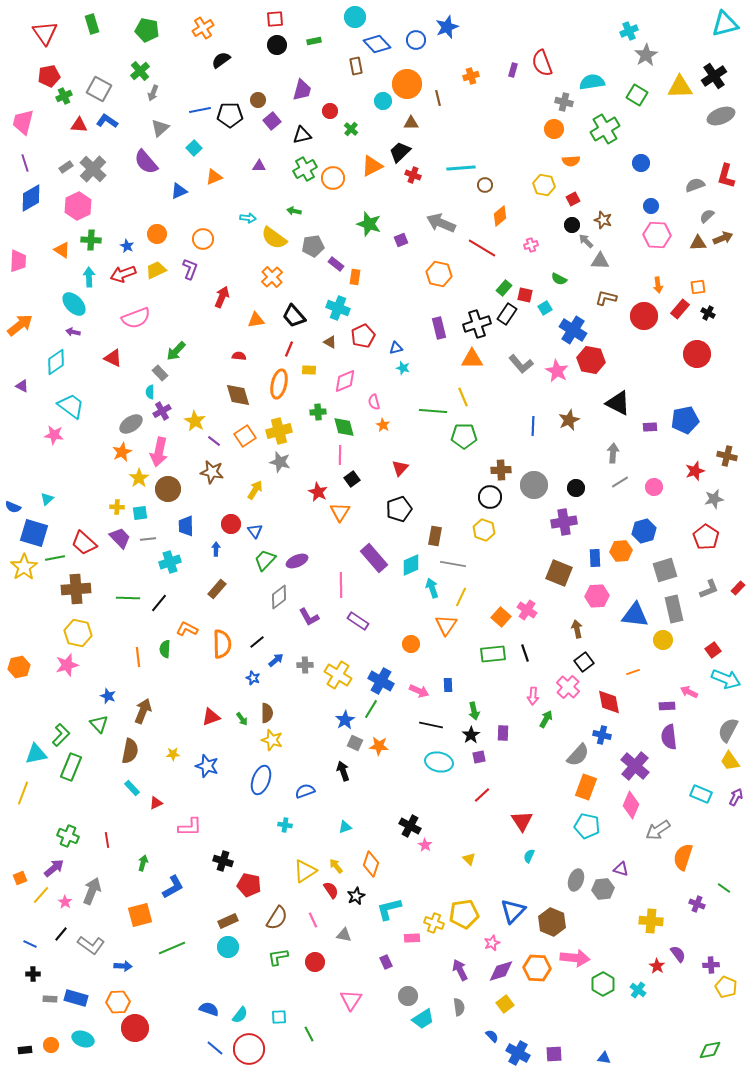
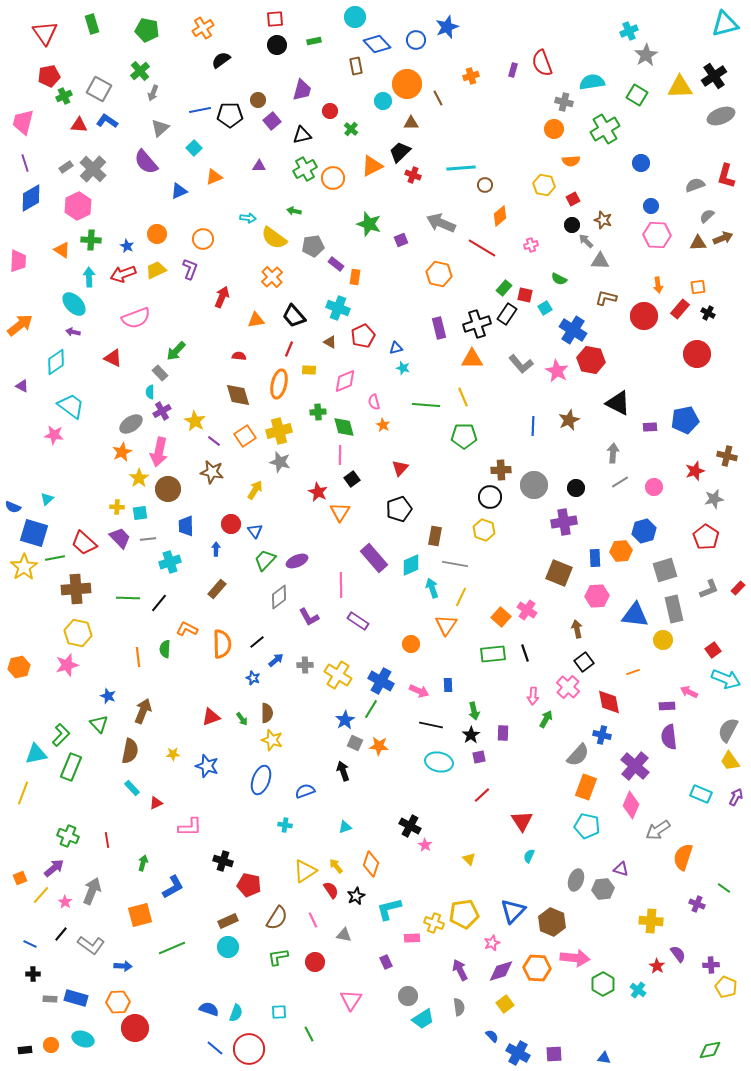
brown line at (438, 98): rotated 14 degrees counterclockwise
green line at (433, 411): moved 7 px left, 6 px up
gray line at (453, 564): moved 2 px right
cyan semicircle at (240, 1015): moved 4 px left, 2 px up; rotated 18 degrees counterclockwise
cyan square at (279, 1017): moved 5 px up
